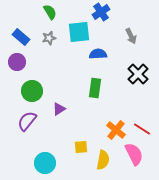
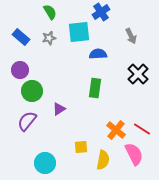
purple circle: moved 3 px right, 8 px down
